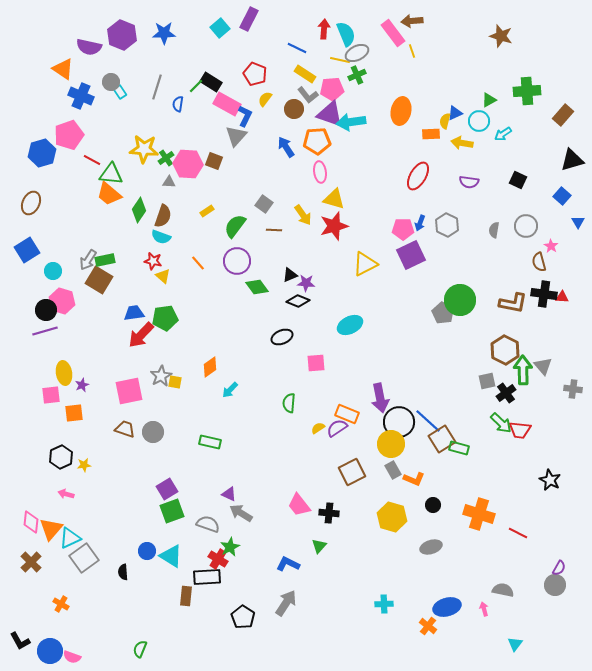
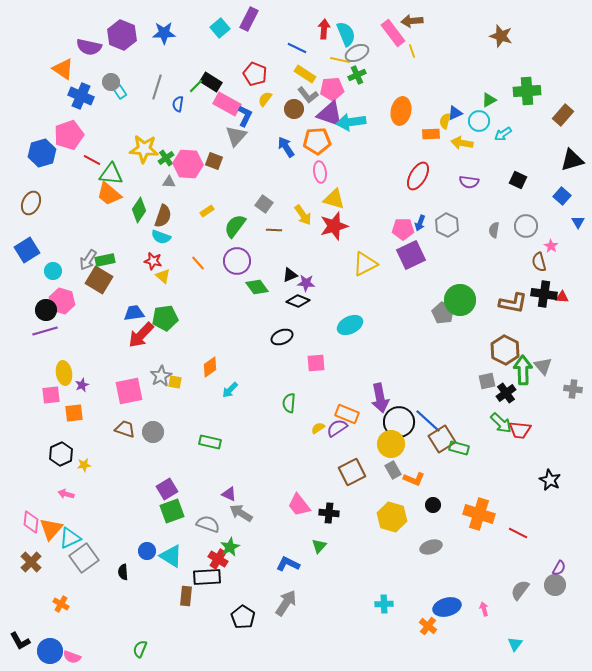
black hexagon at (61, 457): moved 3 px up
gray semicircle at (503, 590): moved 17 px right; rotated 65 degrees counterclockwise
